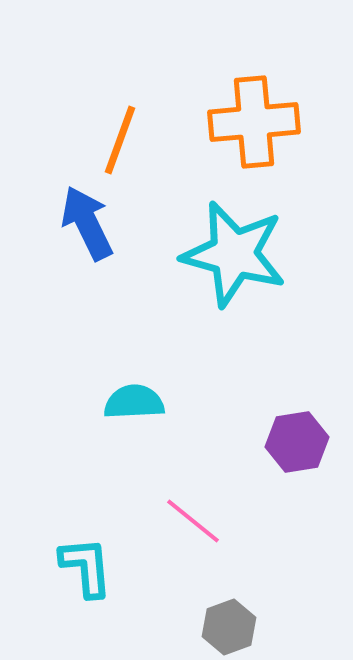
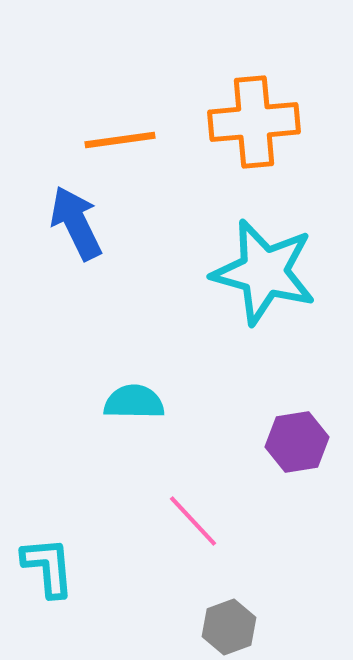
orange line: rotated 62 degrees clockwise
blue arrow: moved 11 px left
cyan star: moved 30 px right, 18 px down
cyan semicircle: rotated 4 degrees clockwise
pink line: rotated 8 degrees clockwise
cyan L-shape: moved 38 px left
